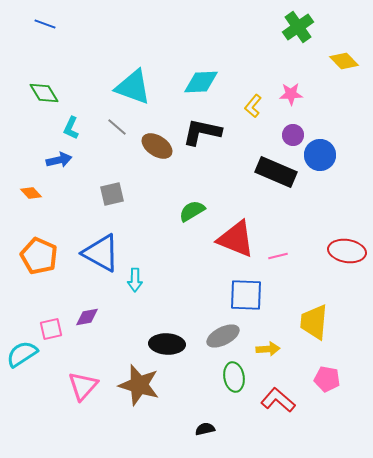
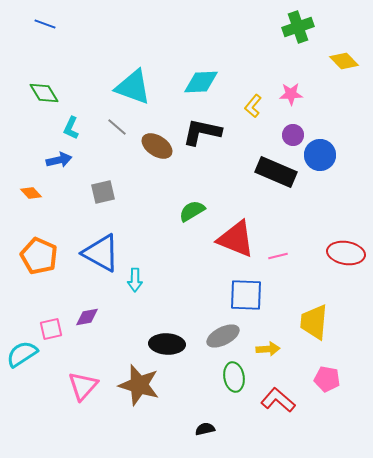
green cross: rotated 16 degrees clockwise
gray square: moved 9 px left, 2 px up
red ellipse: moved 1 px left, 2 px down
